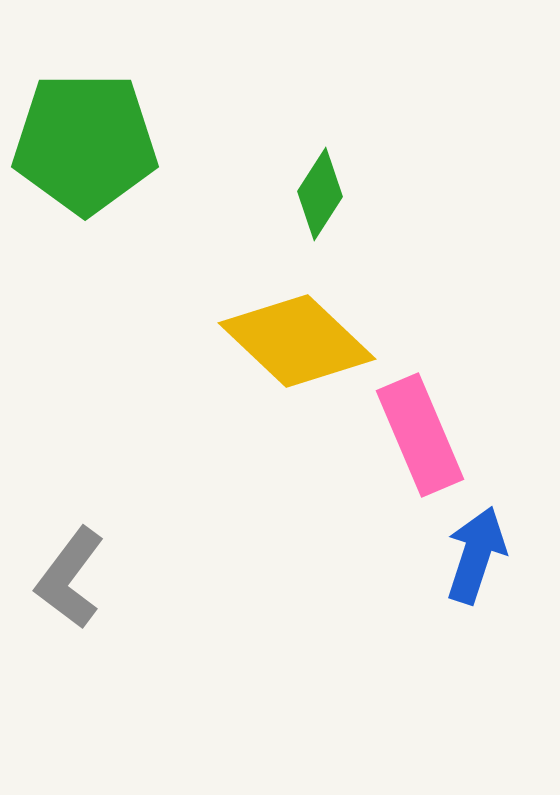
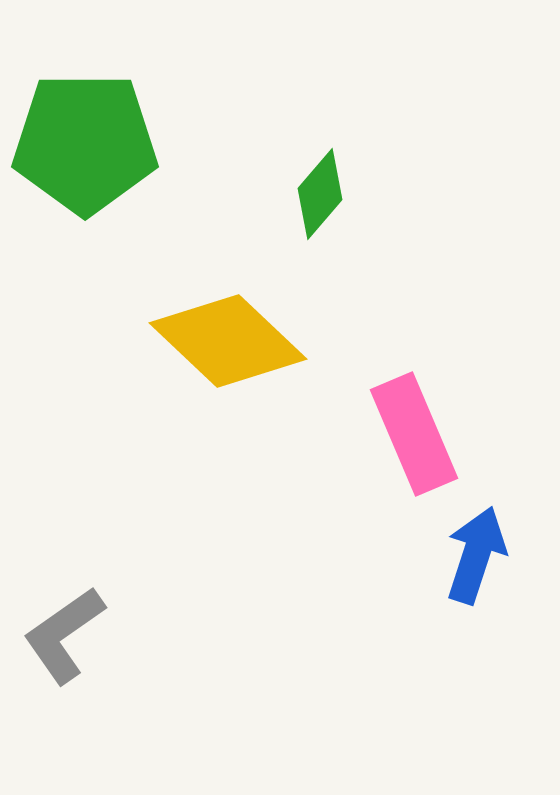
green diamond: rotated 8 degrees clockwise
yellow diamond: moved 69 px left
pink rectangle: moved 6 px left, 1 px up
gray L-shape: moved 6 px left, 57 px down; rotated 18 degrees clockwise
